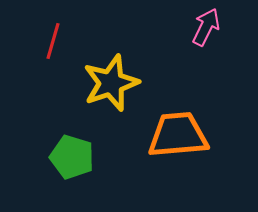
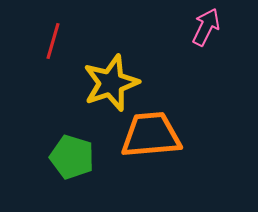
orange trapezoid: moved 27 px left
